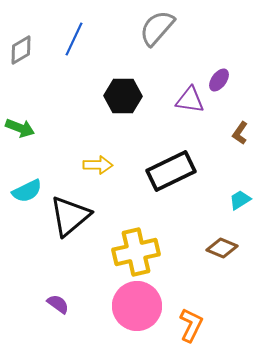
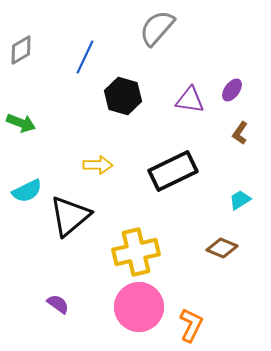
blue line: moved 11 px right, 18 px down
purple ellipse: moved 13 px right, 10 px down
black hexagon: rotated 15 degrees clockwise
green arrow: moved 1 px right, 5 px up
black rectangle: moved 2 px right
pink circle: moved 2 px right, 1 px down
